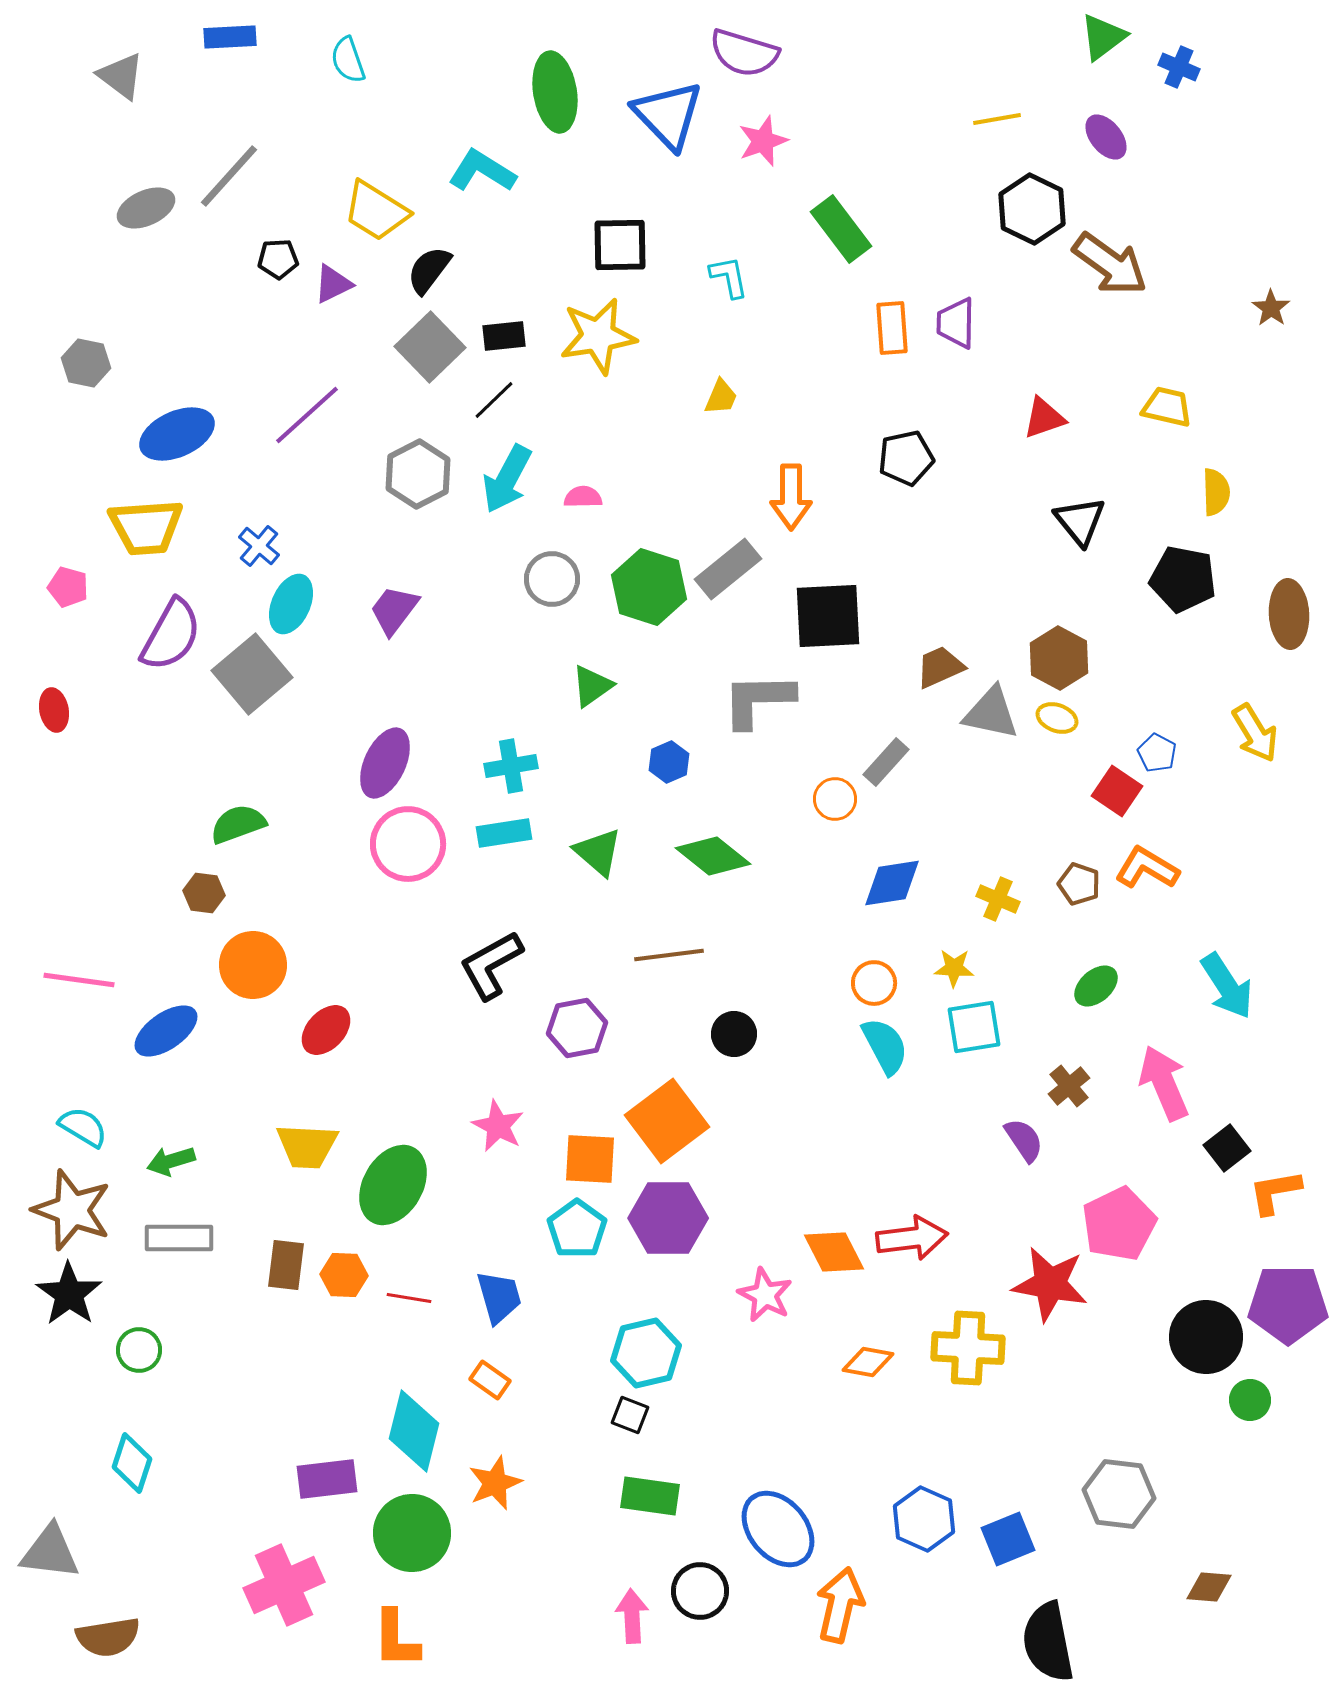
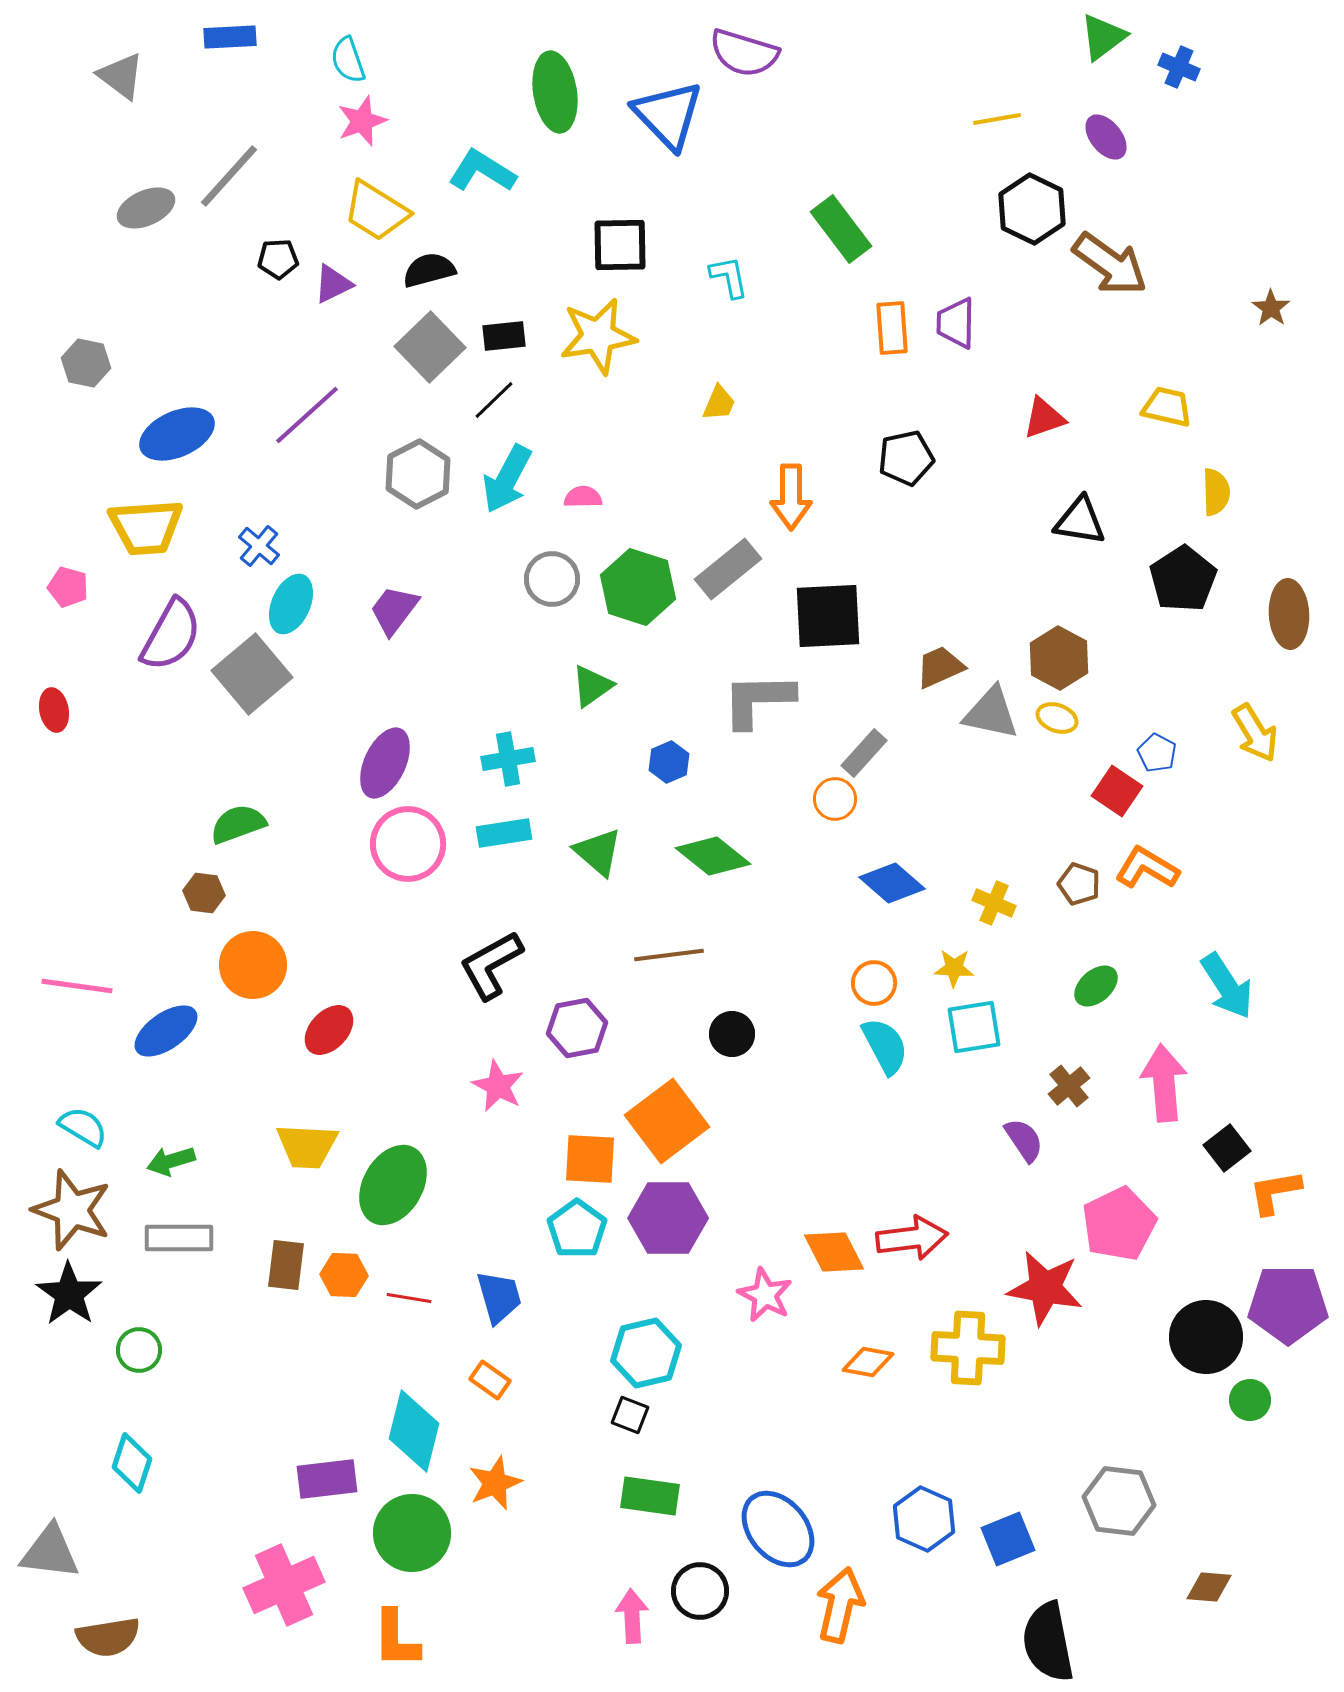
pink star at (763, 141): moved 401 px left, 20 px up
black semicircle at (429, 270): rotated 38 degrees clockwise
yellow trapezoid at (721, 397): moved 2 px left, 6 px down
black triangle at (1080, 521): rotated 42 degrees counterclockwise
black pentagon at (1183, 579): rotated 28 degrees clockwise
green hexagon at (649, 587): moved 11 px left
gray rectangle at (886, 762): moved 22 px left, 9 px up
cyan cross at (511, 766): moved 3 px left, 7 px up
blue diamond at (892, 883): rotated 50 degrees clockwise
yellow cross at (998, 899): moved 4 px left, 4 px down
pink line at (79, 980): moved 2 px left, 6 px down
red ellipse at (326, 1030): moved 3 px right
black circle at (734, 1034): moved 2 px left
pink arrow at (1164, 1083): rotated 18 degrees clockwise
pink star at (498, 1126): moved 40 px up
red star at (1050, 1284): moved 5 px left, 4 px down
gray hexagon at (1119, 1494): moved 7 px down
